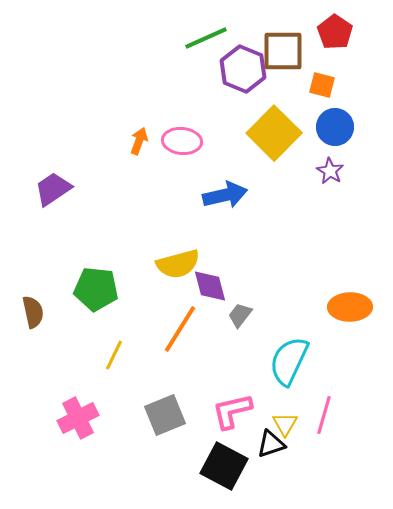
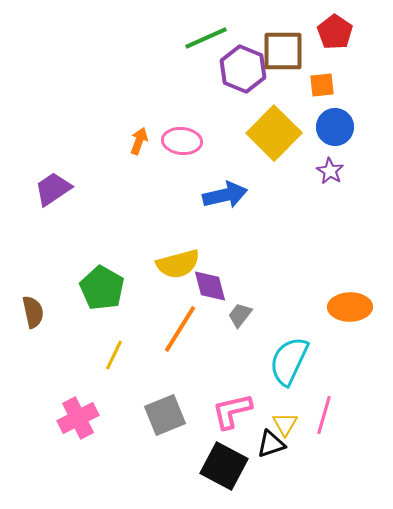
orange square: rotated 20 degrees counterclockwise
green pentagon: moved 6 px right, 1 px up; rotated 24 degrees clockwise
